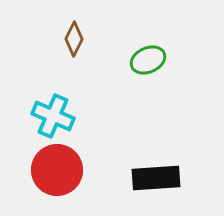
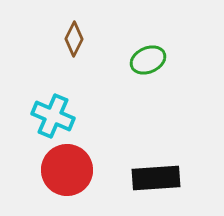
red circle: moved 10 px right
